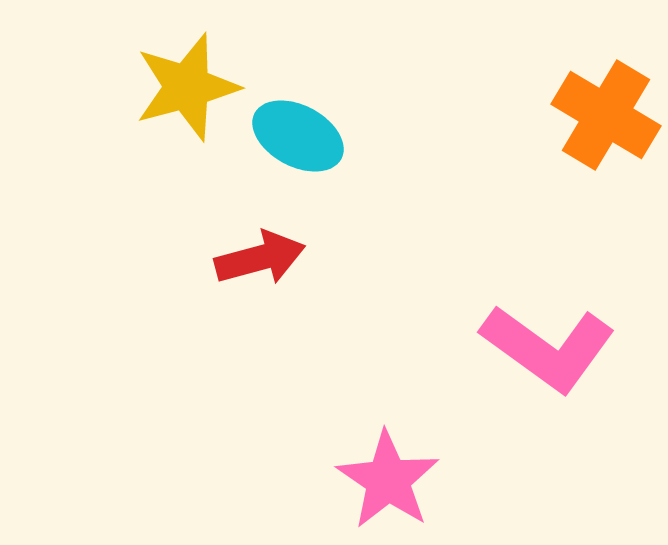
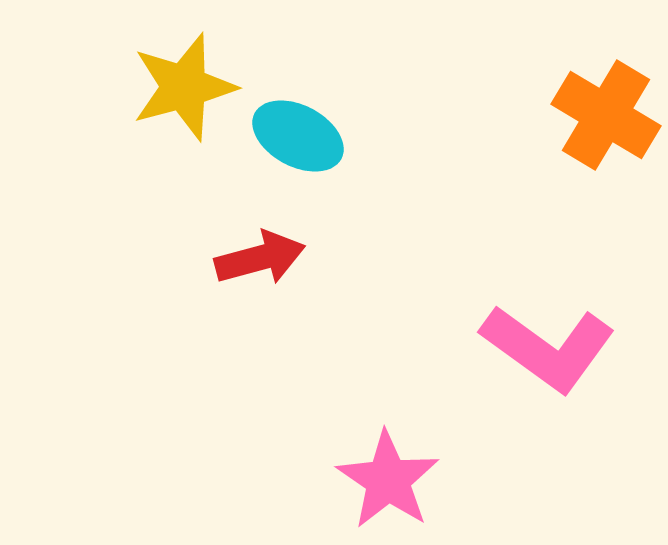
yellow star: moved 3 px left
